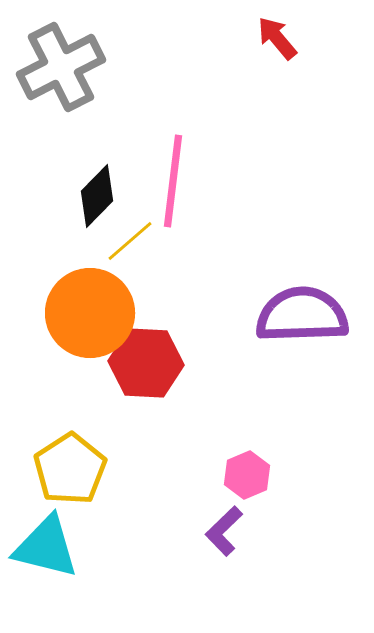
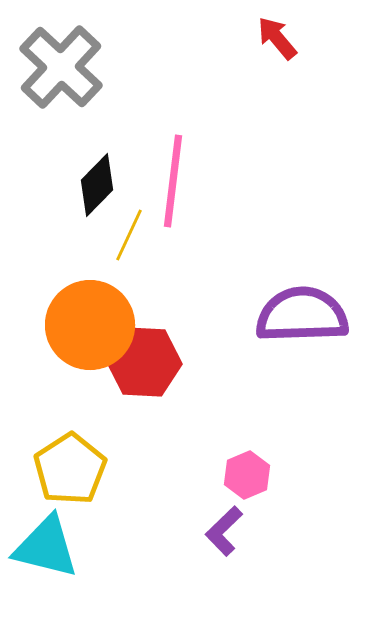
gray cross: rotated 20 degrees counterclockwise
black diamond: moved 11 px up
yellow line: moved 1 px left, 6 px up; rotated 24 degrees counterclockwise
orange circle: moved 12 px down
red hexagon: moved 2 px left, 1 px up
